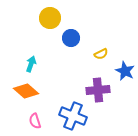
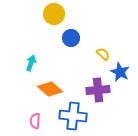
yellow circle: moved 4 px right, 4 px up
yellow semicircle: moved 2 px right; rotated 112 degrees counterclockwise
cyan arrow: moved 1 px up
blue star: moved 5 px left, 1 px down
orange diamond: moved 24 px right, 2 px up
blue cross: rotated 16 degrees counterclockwise
pink semicircle: rotated 21 degrees clockwise
